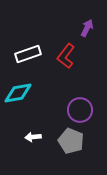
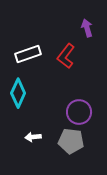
purple arrow: rotated 42 degrees counterclockwise
cyan diamond: rotated 56 degrees counterclockwise
purple circle: moved 1 px left, 2 px down
gray pentagon: rotated 15 degrees counterclockwise
